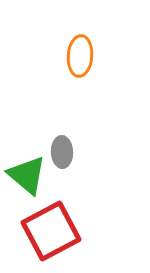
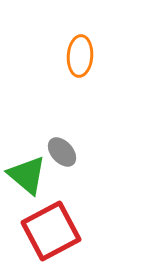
gray ellipse: rotated 40 degrees counterclockwise
